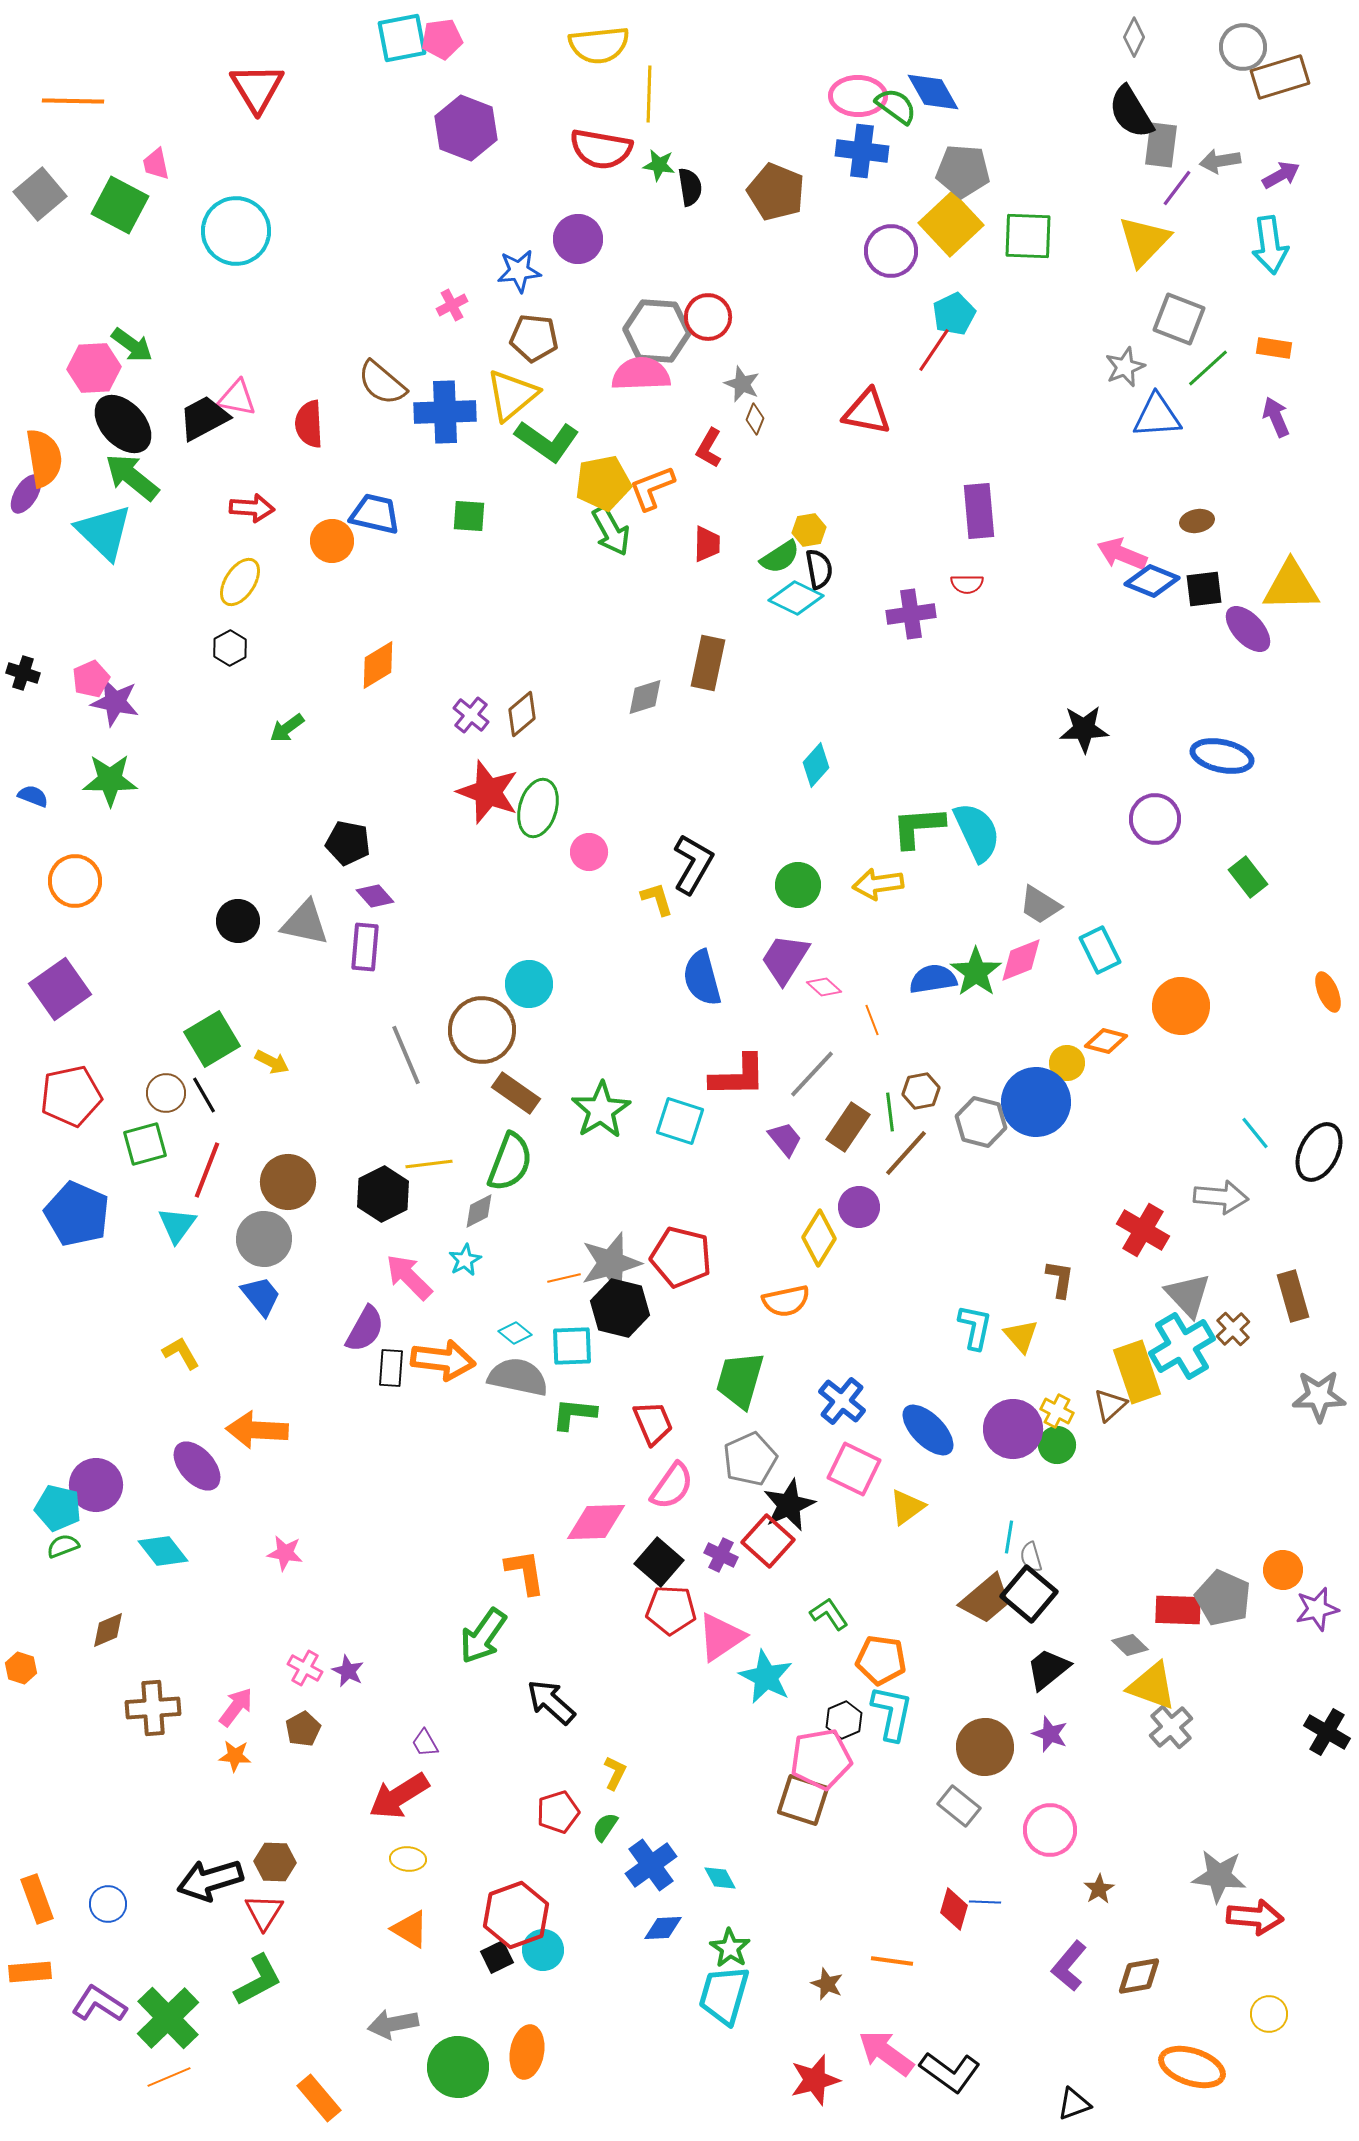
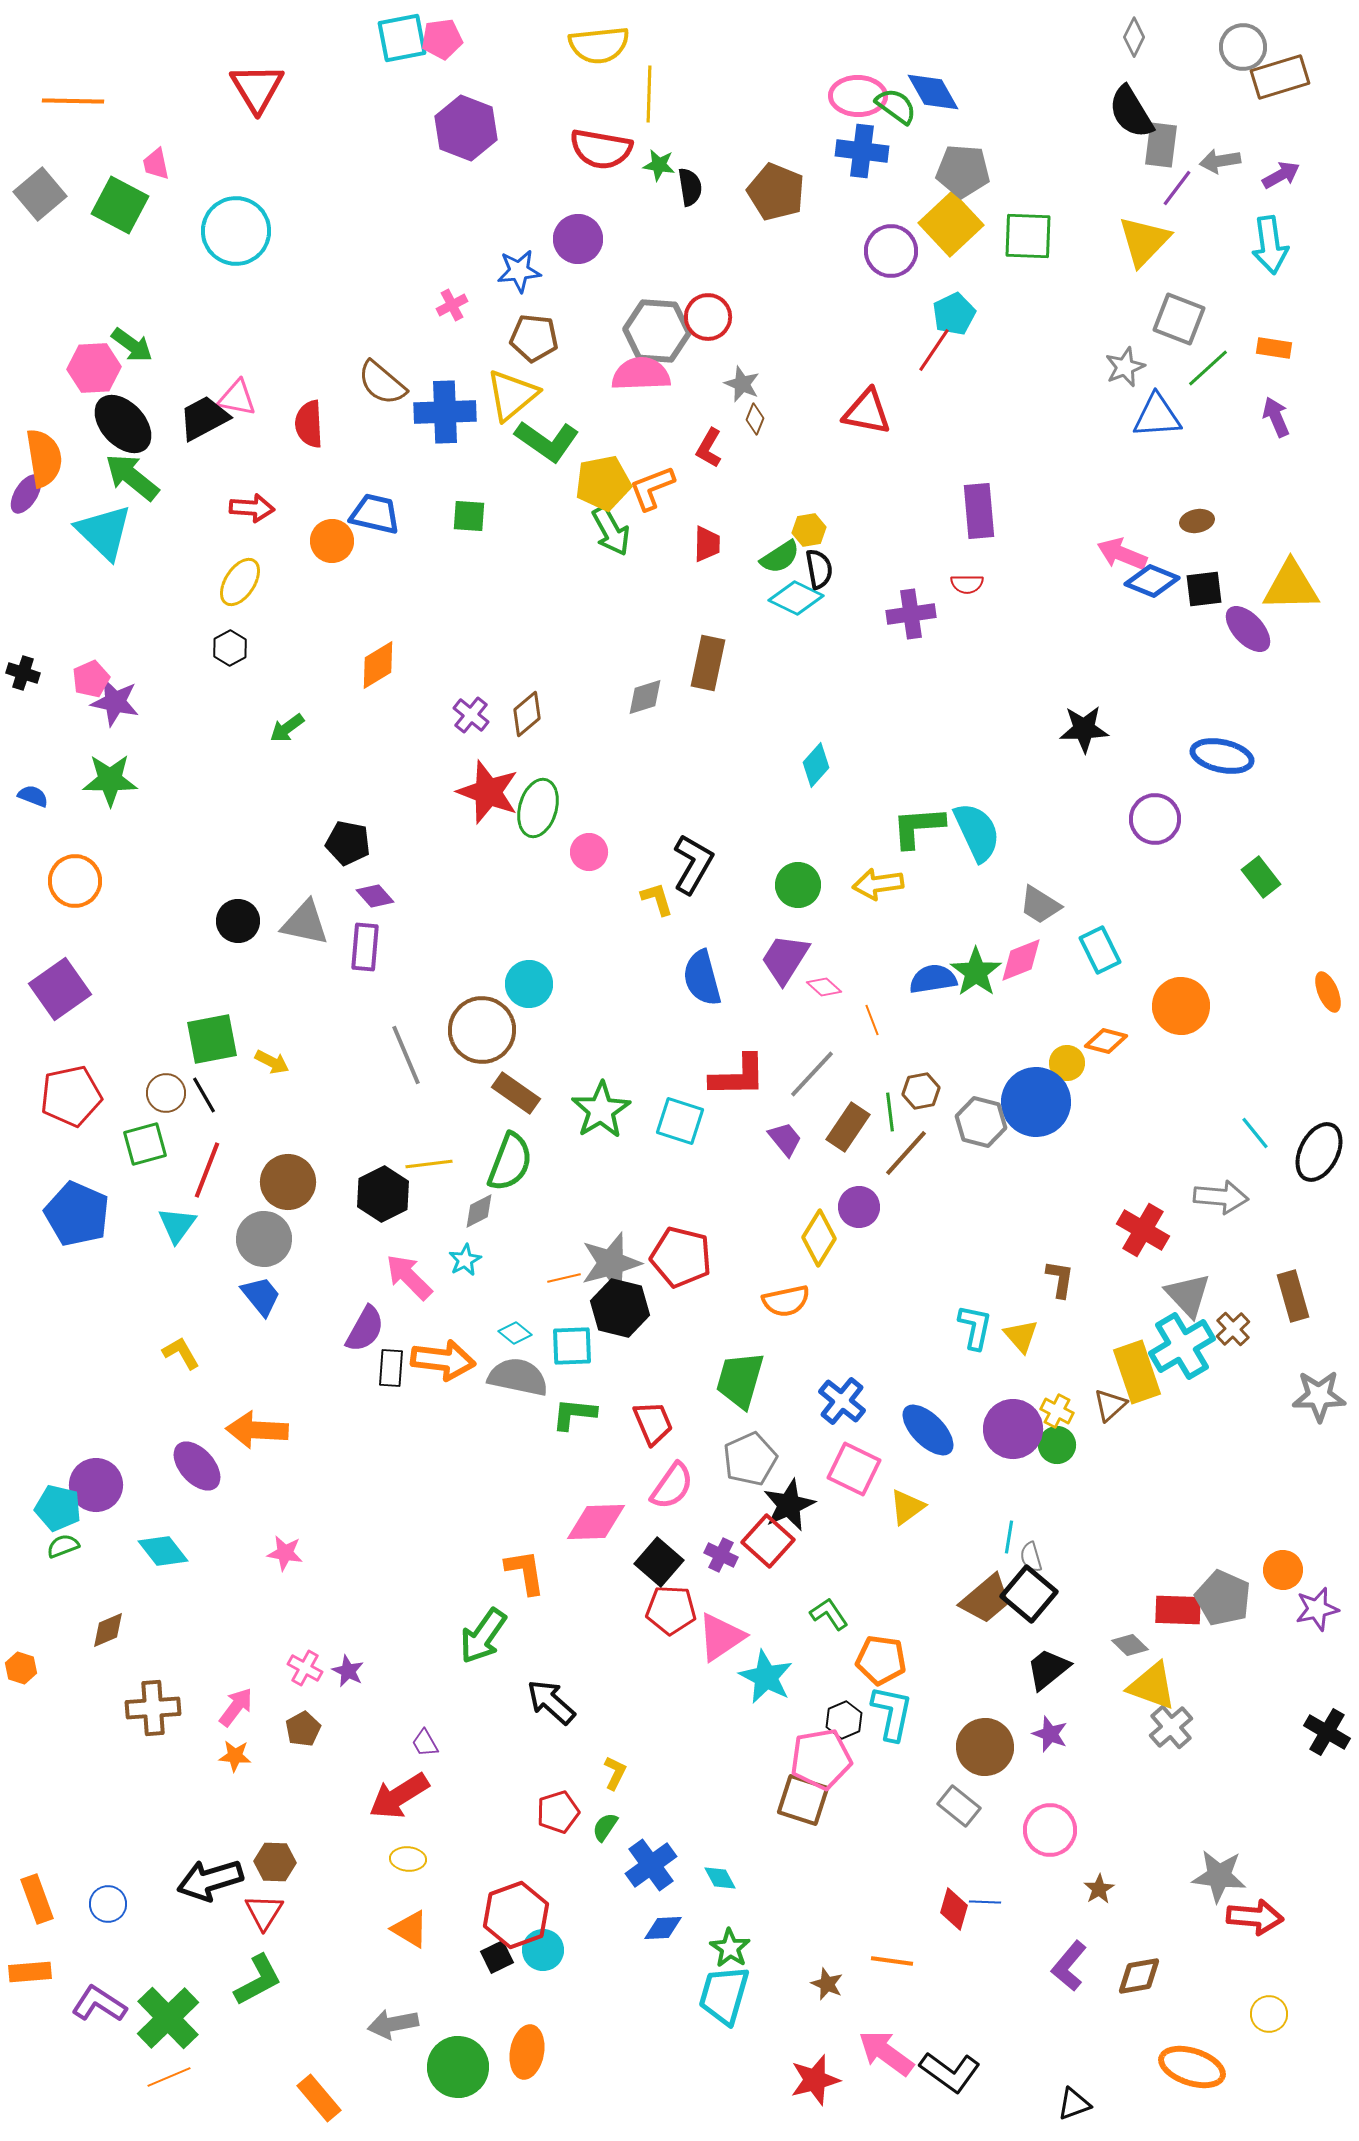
brown diamond at (522, 714): moved 5 px right
green rectangle at (1248, 877): moved 13 px right
green square at (212, 1039): rotated 20 degrees clockwise
